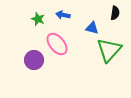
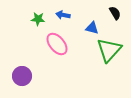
black semicircle: rotated 40 degrees counterclockwise
green star: rotated 16 degrees counterclockwise
purple circle: moved 12 px left, 16 px down
